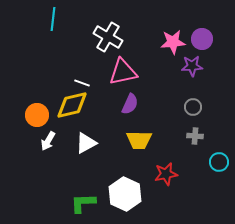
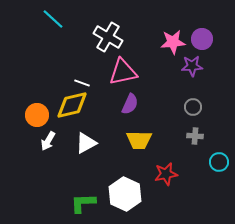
cyan line: rotated 55 degrees counterclockwise
